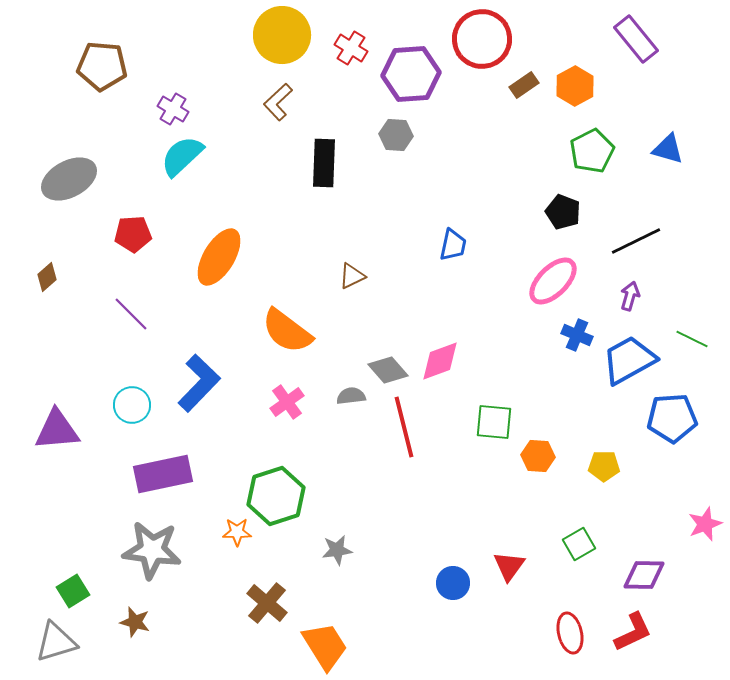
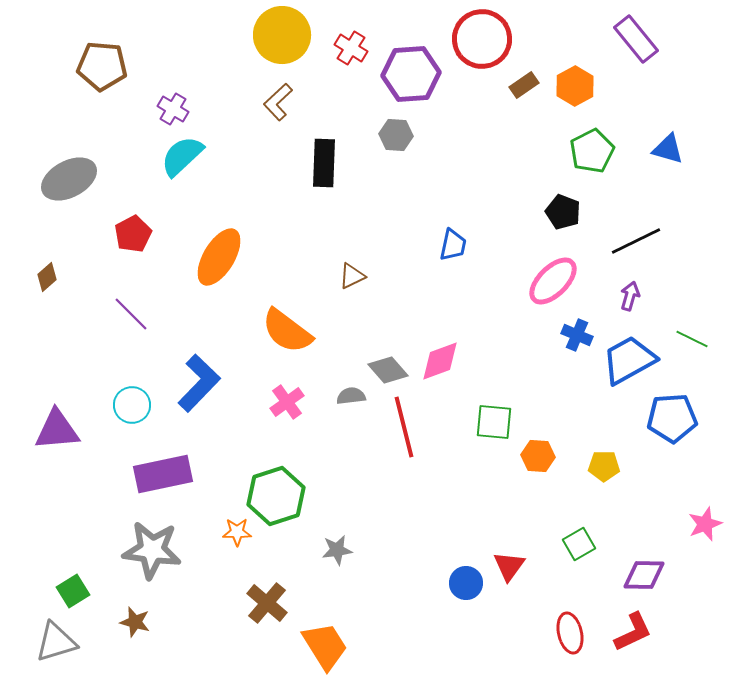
red pentagon at (133, 234): rotated 24 degrees counterclockwise
blue circle at (453, 583): moved 13 px right
